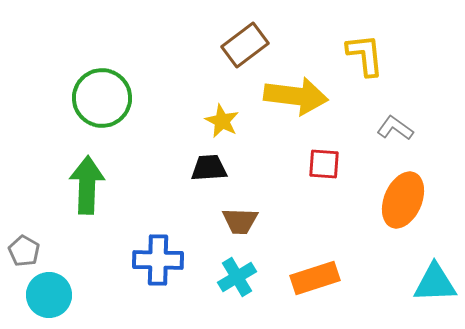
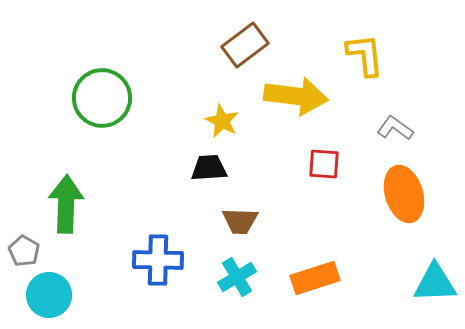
green arrow: moved 21 px left, 19 px down
orange ellipse: moved 1 px right, 6 px up; rotated 40 degrees counterclockwise
